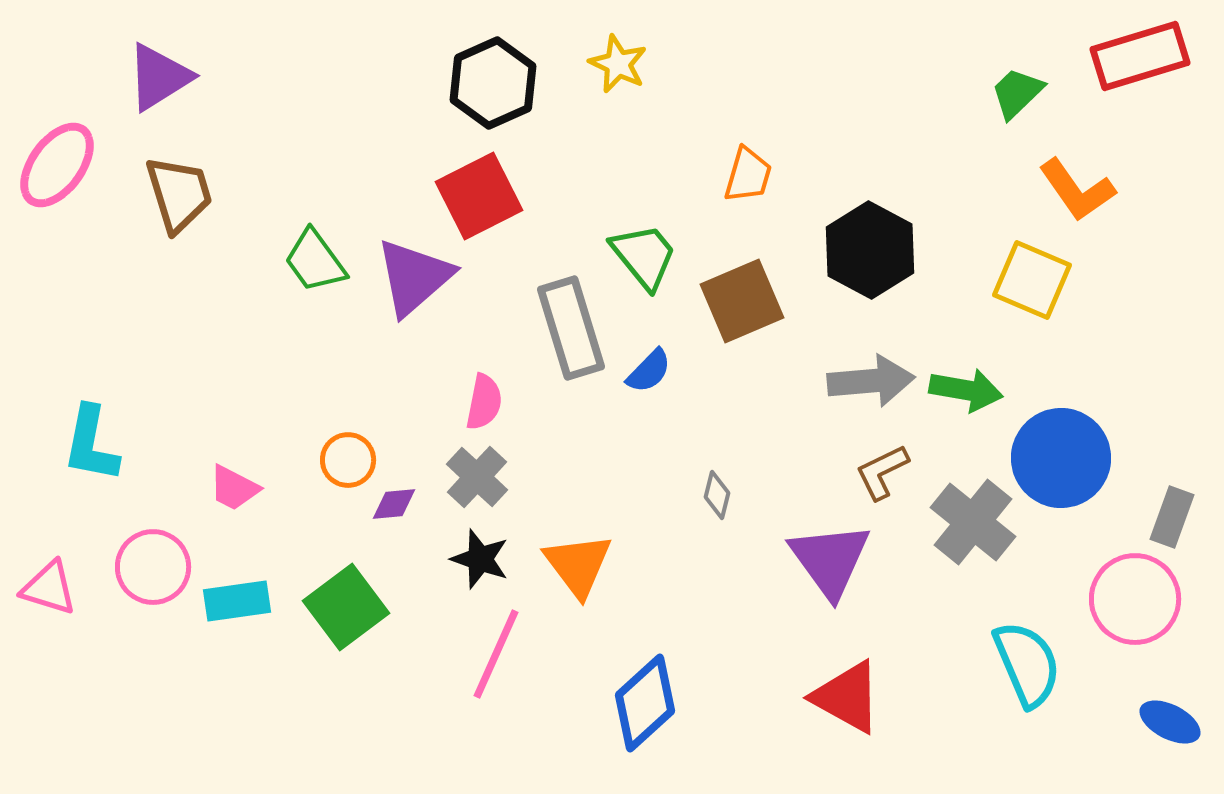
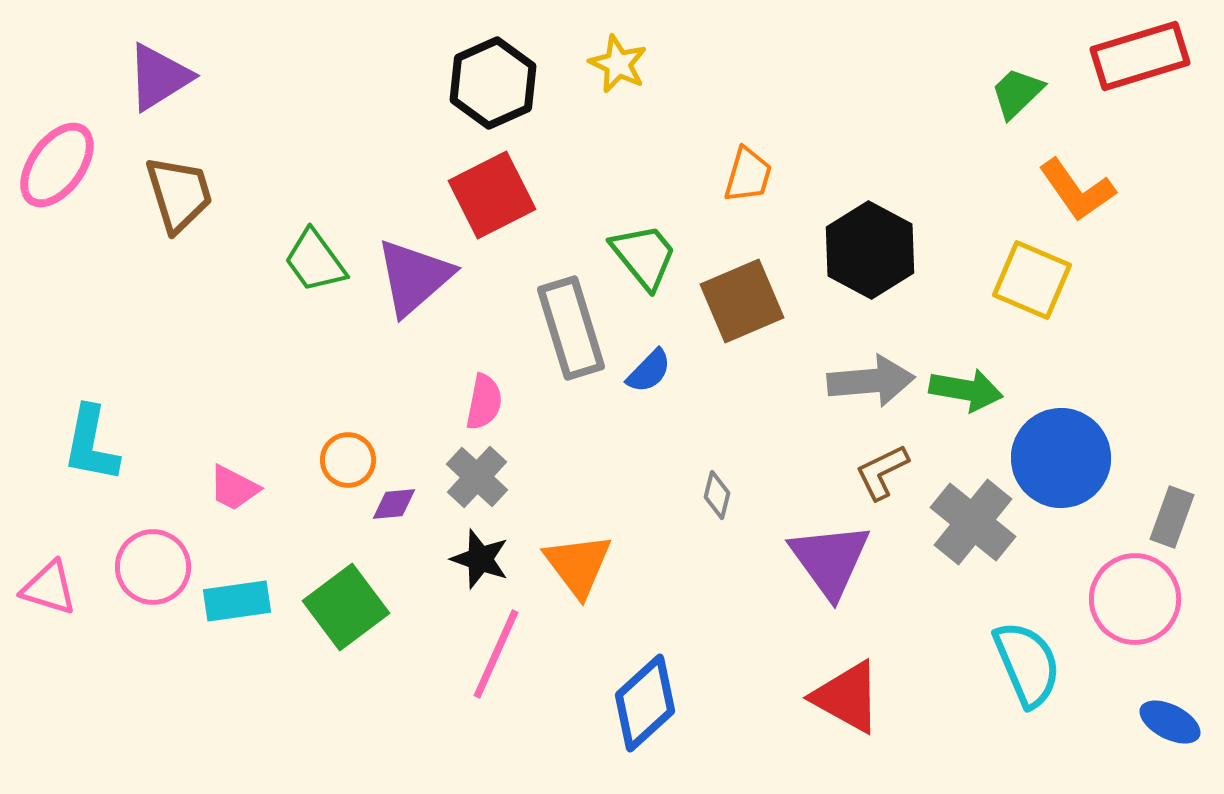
red square at (479, 196): moved 13 px right, 1 px up
